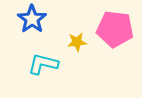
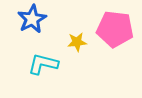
blue star: rotated 8 degrees clockwise
